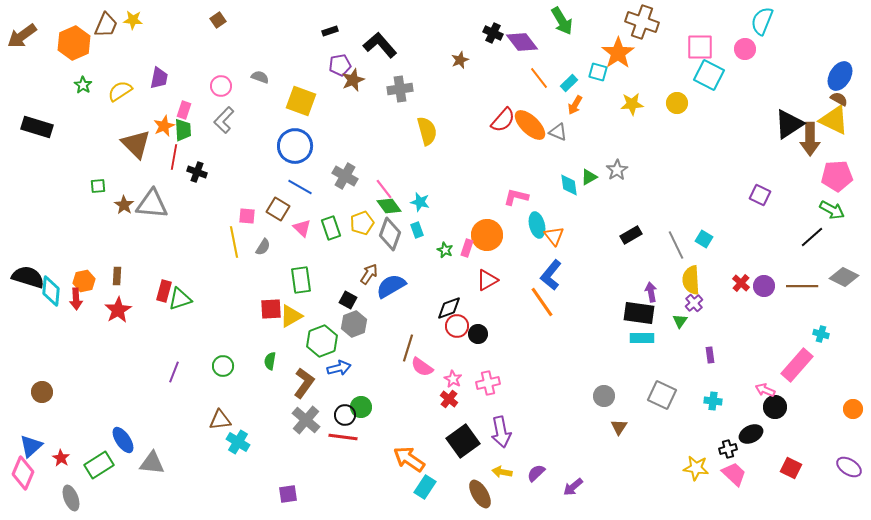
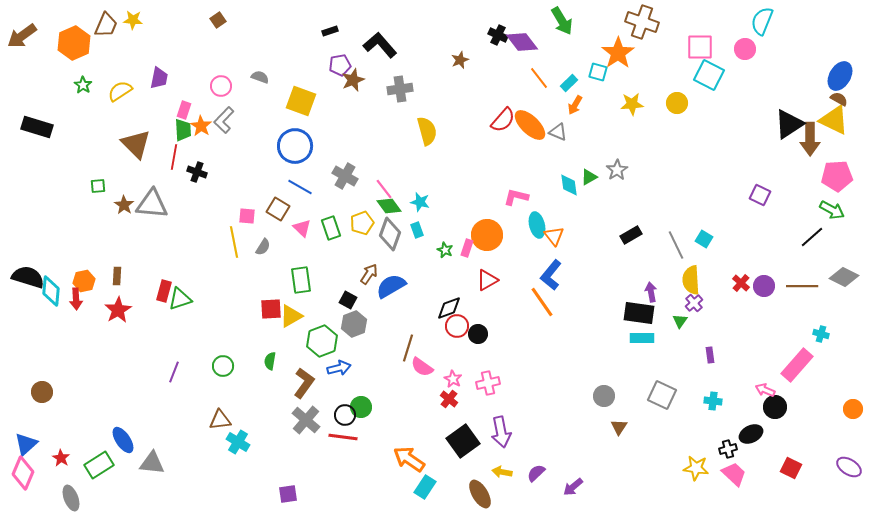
black cross at (493, 33): moved 5 px right, 2 px down
orange star at (164, 126): moved 37 px right; rotated 15 degrees counterclockwise
blue triangle at (31, 446): moved 5 px left, 2 px up
